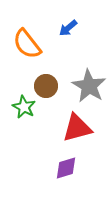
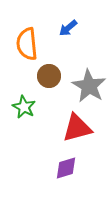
orange semicircle: rotated 32 degrees clockwise
brown circle: moved 3 px right, 10 px up
